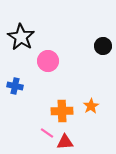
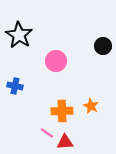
black star: moved 2 px left, 2 px up
pink circle: moved 8 px right
orange star: rotated 14 degrees counterclockwise
